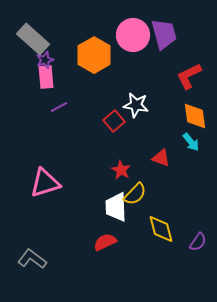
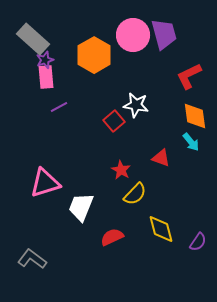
white trapezoid: moved 35 px left; rotated 24 degrees clockwise
red semicircle: moved 7 px right, 5 px up
